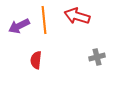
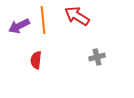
red arrow: rotated 15 degrees clockwise
orange line: moved 1 px left
